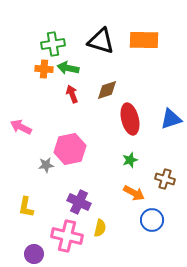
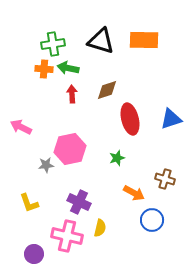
red arrow: rotated 18 degrees clockwise
green star: moved 13 px left, 2 px up
yellow L-shape: moved 3 px right, 4 px up; rotated 30 degrees counterclockwise
